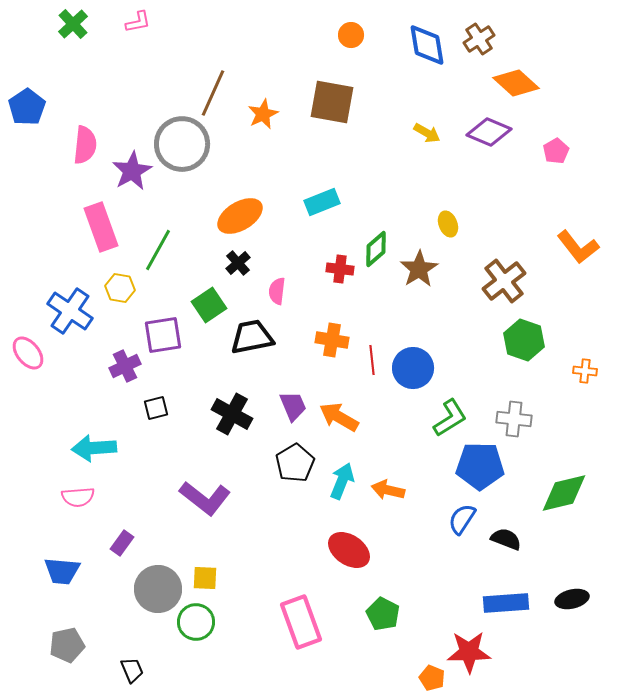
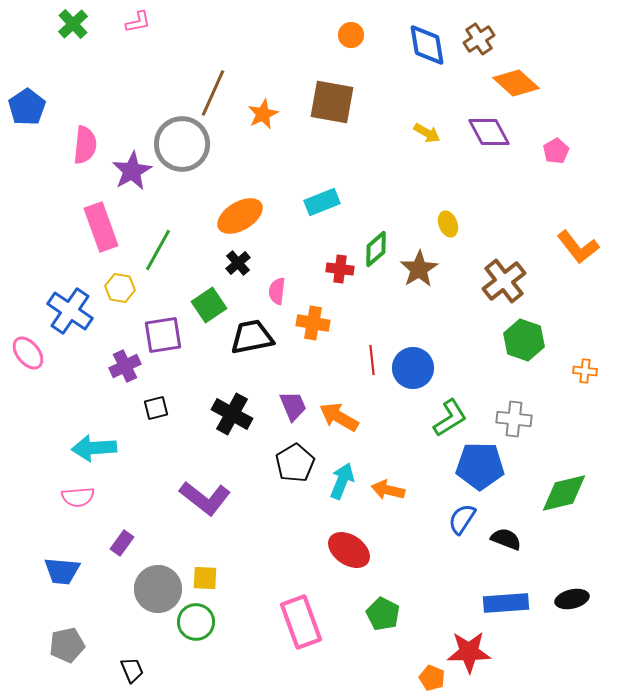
purple diamond at (489, 132): rotated 39 degrees clockwise
orange cross at (332, 340): moved 19 px left, 17 px up
